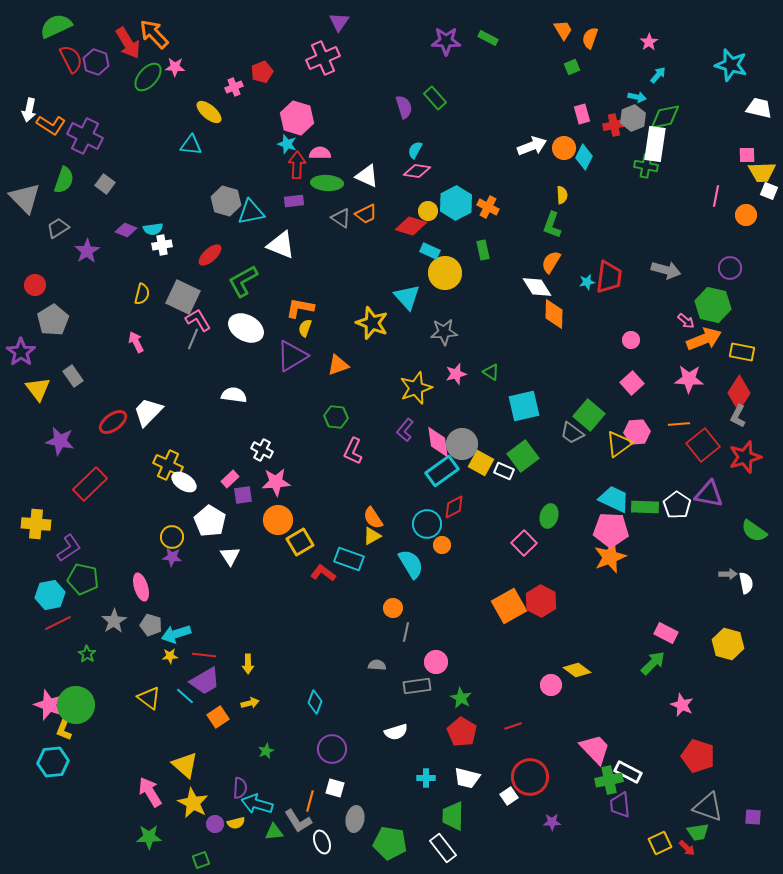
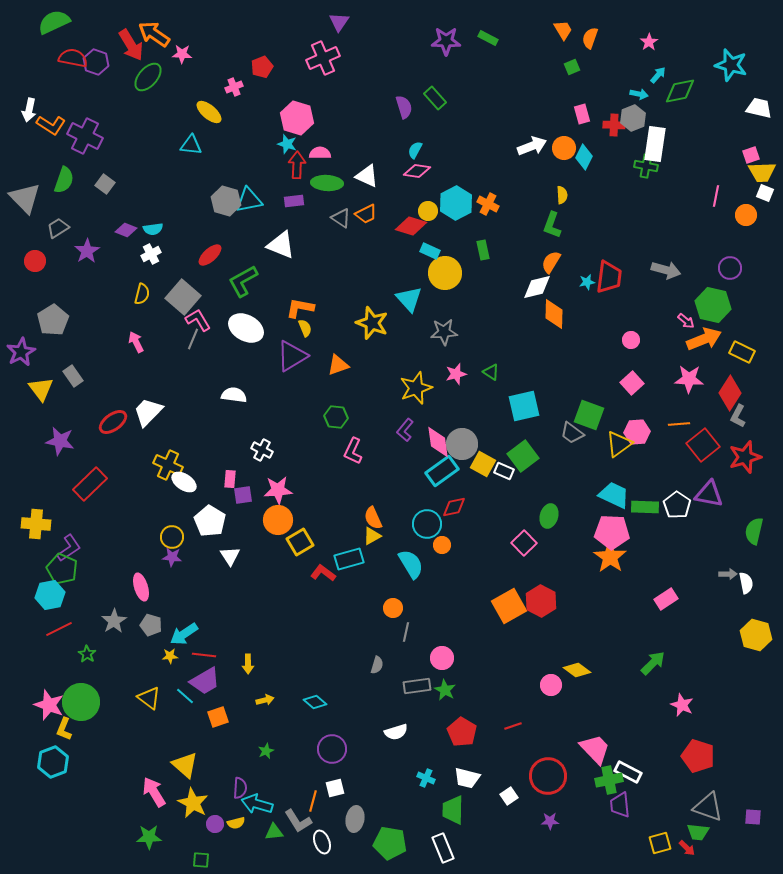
green semicircle at (56, 26): moved 2 px left, 4 px up
orange arrow at (154, 34): rotated 12 degrees counterclockwise
red arrow at (128, 43): moved 3 px right, 2 px down
red semicircle at (71, 59): moved 2 px right, 1 px up; rotated 52 degrees counterclockwise
pink star at (175, 67): moved 7 px right, 13 px up
red pentagon at (262, 72): moved 5 px up
cyan arrow at (637, 97): moved 2 px right, 3 px up
green diamond at (665, 117): moved 15 px right, 26 px up
red cross at (614, 125): rotated 15 degrees clockwise
pink square at (747, 155): moved 4 px right; rotated 18 degrees counterclockwise
white square at (769, 191): moved 4 px left, 2 px down
orange cross at (488, 207): moved 3 px up
cyan triangle at (251, 212): moved 2 px left, 12 px up
white cross at (162, 245): moved 11 px left, 9 px down; rotated 18 degrees counterclockwise
red circle at (35, 285): moved 24 px up
white diamond at (537, 287): rotated 72 degrees counterclockwise
gray square at (183, 297): rotated 16 degrees clockwise
cyan triangle at (407, 297): moved 2 px right, 2 px down
yellow semicircle at (305, 328): rotated 138 degrees clockwise
purple star at (21, 352): rotated 8 degrees clockwise
yellow rectangle at (742, 352): rotated 15 degrees clockwise
yellow triangle at (38, 389): moved 3 px right
red diamond at (739, 393): moved 9 px left
green square at (589, 415): rotated 20 degrees counterclockwise
yellow square at (481, 463): moved 2 px right, 1 px down
pink rectangle at (230, 479): rotated 42 degrees counterclockwise
pink star at (276, 482): moved 2 px right, 8 px down
cyan trapezoid at (614, 499): moved 4 px up
red diamond at (454, 507): rotated 15 degrees clockwise
orange semicircle at (373, 518): rotated 10 degrees clockwise
pink pentagon at (611, 530): moved 1 px right, 2 px down
green semicircle at (754, 531): rotated 68 degrees clockwise
orange star at (610, 557): rotated 16 degrees counterclockwise
cyan rectangle at (349, 559): rotated 36 degrees counterclockwise
green pentagon at (83, 579): moved 21 px left, 10 px up; rotated 12 degrees clockwise
red line at (58, 623): moved 1 px right, 6 px down
pink rectangle at (666, 633): moved 34 px up; rotated 60 degrees counterclockwise
cyan arrow at (176, 634): moved 8 px right; rotated 16 degrees counterclockwise
yellow hexagon at (728, 644): moved 28 px right, 9 px up
pink circle at (436, 662): moved 6 px right, 4 px up
gray semicircle at (377, 665): rotated 102 degrees clockwise
green star at (461, 698): moved 16 px left, 8 px up
cyan diamond at (315, 702): rotated 70 degrees counterclockwise
yellow arrow at (250, 703): moved 15 px right, 3 px up
green circle at (76, 705): moved 5 px right, 3 px up
orange square at (218, 717): rotated 15 degrees clockwise
cyan hexagon at (53, 762): rotated 16 degrees counterclockwise
red circle at (530, 777): moved 18 px right, 1 px up
cyan cross at (426, 778): rotated 24 degrees clockwise
white square at (335, 788): rotated 30 degrees counterclockwise
pink arrow at (150, 792): moved 4 px right
orange line at (310, 801): moved 3 px right
green trapezoid at (453, 816): moved 6 px up
purple star at (552, 822): moved 2 px left, 1 px up
green trapezoid at (698, 832): rotated 15 degrees clockwise
yellow square at (660, 843): rotated 10 degrees clockwise
white rectangle at (443, 848): rotated 16 degrees clockwise
green square at (201, 860): rotated 24 degrees clockwise
